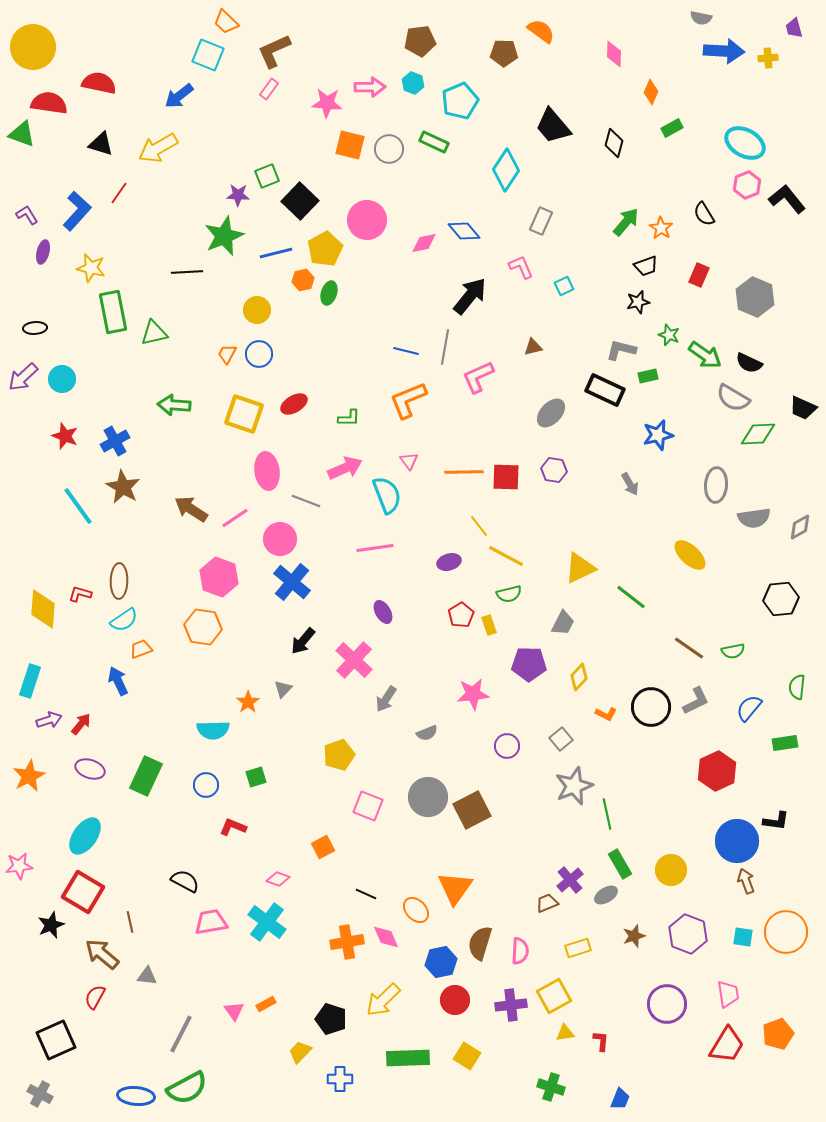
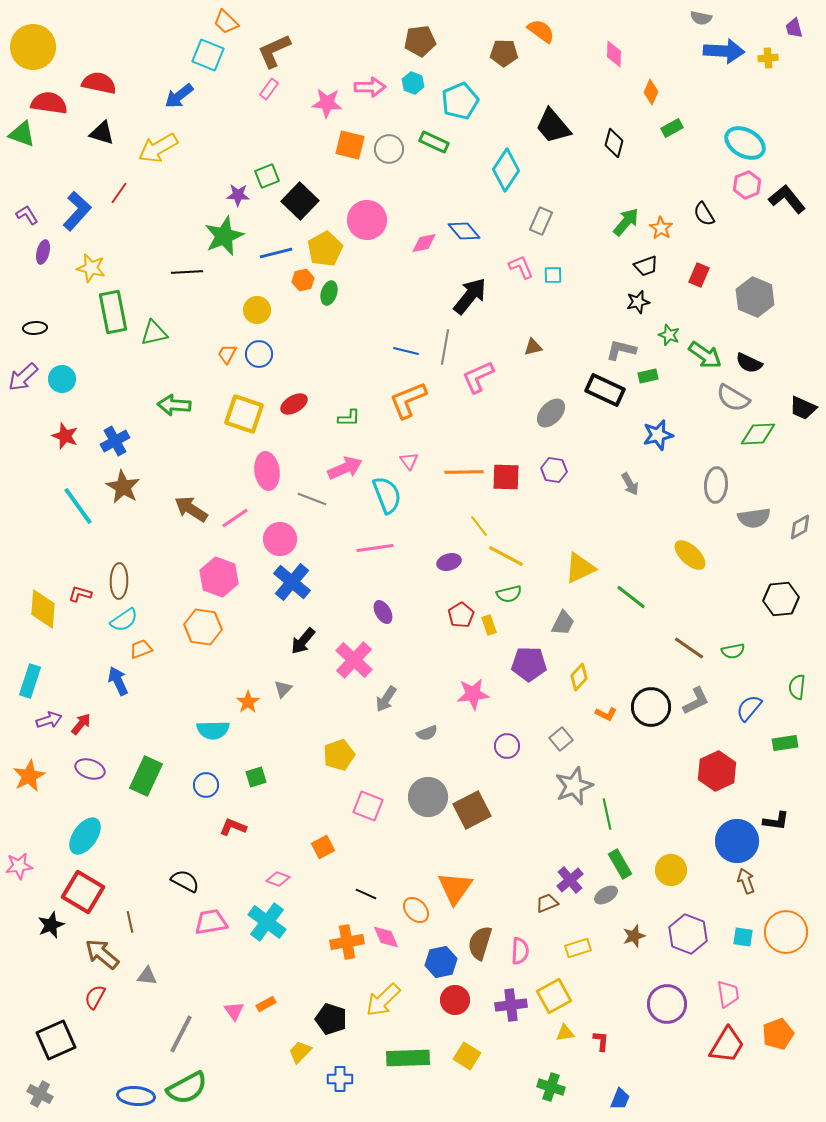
black triangle at (101, 144): moved 1 px right, 11 px up
cyan square at (564, 286): moved 11 px left, 11 px up; rotated 24 degrees clockwise
gray line at (306, 501): moved 6 px right, 2 px up
